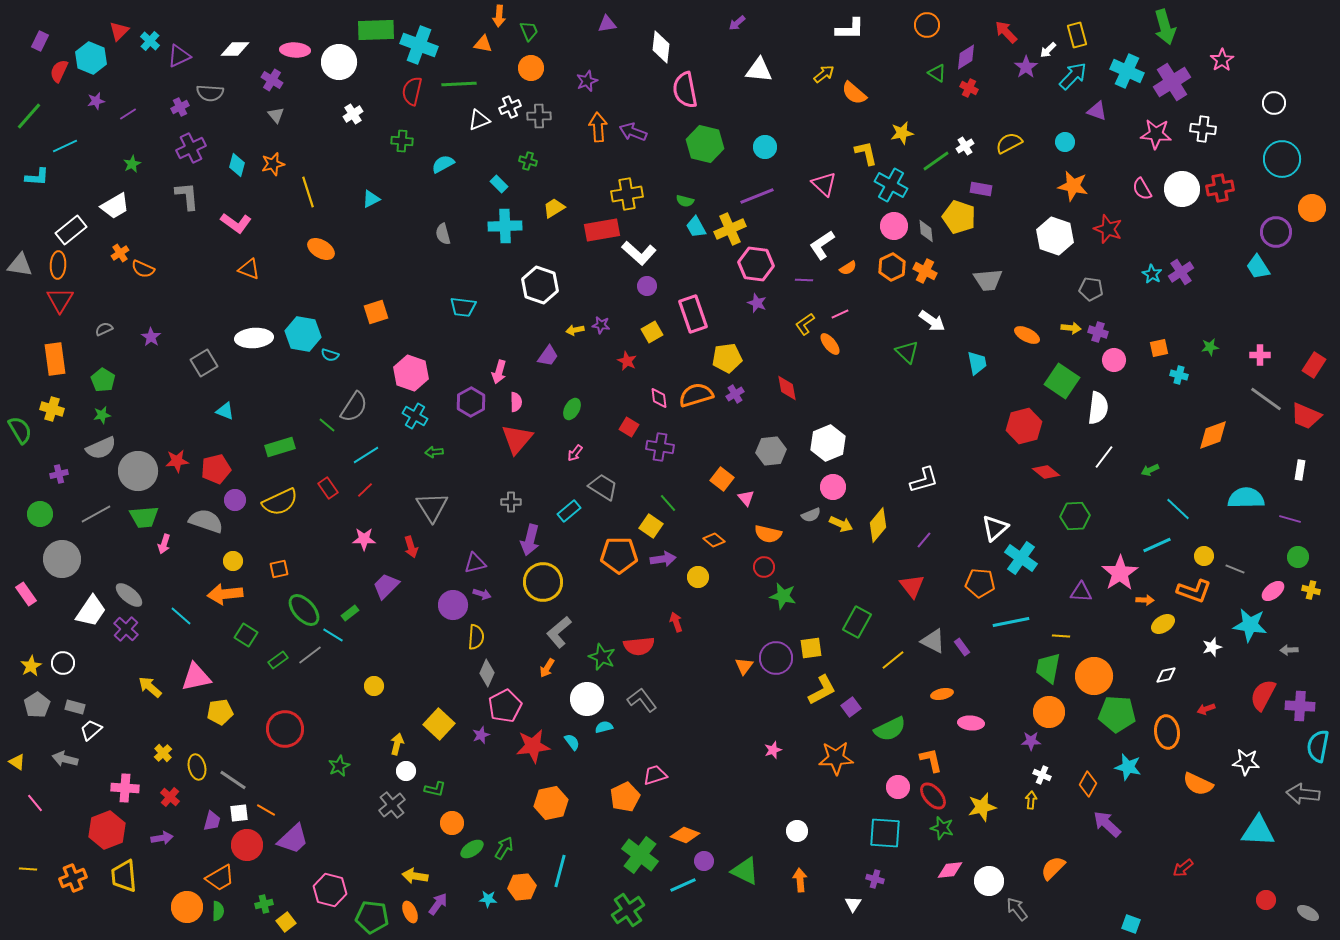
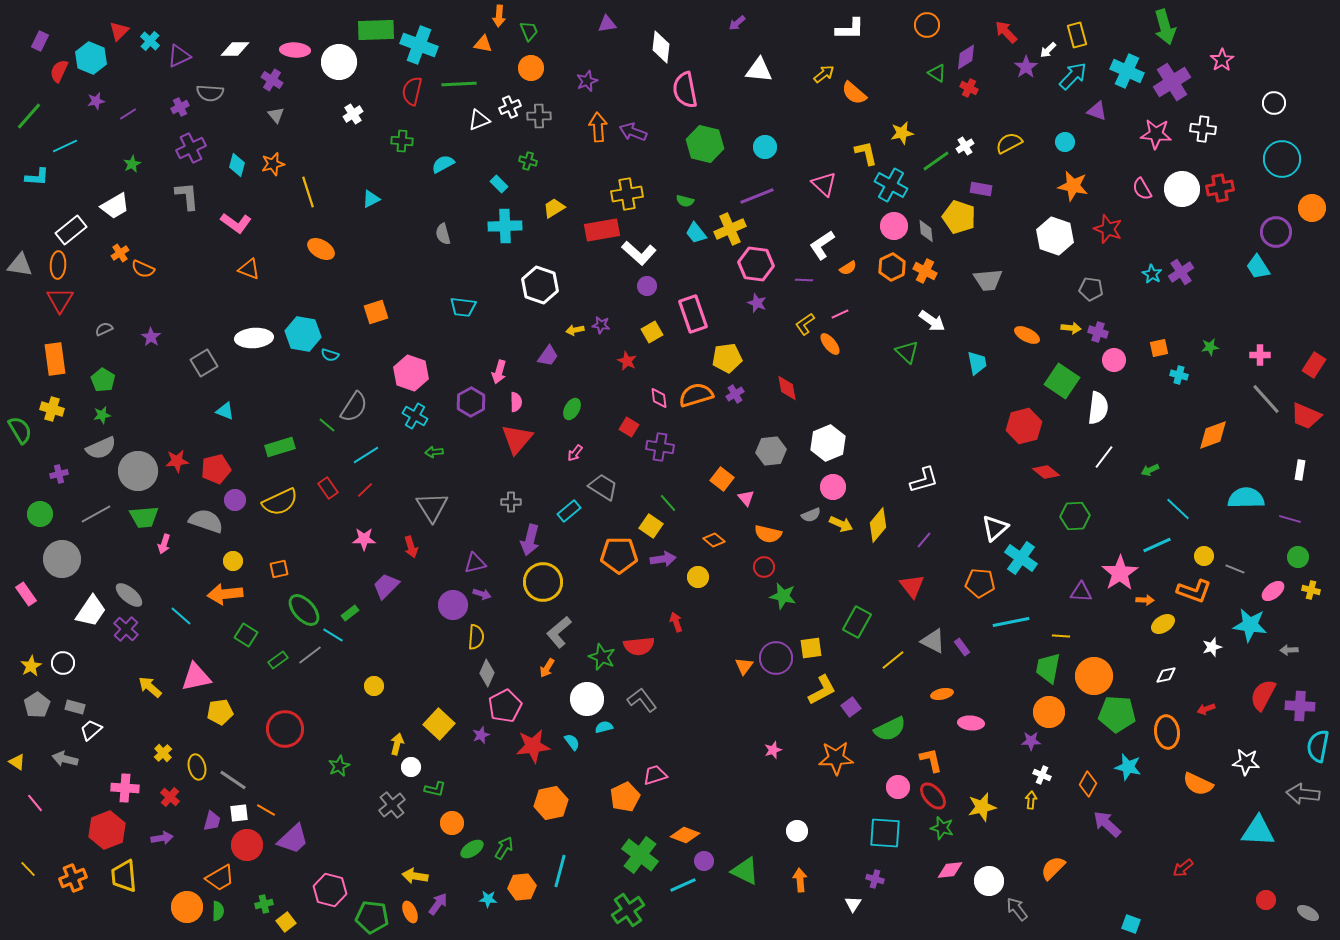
cyan trapezoid at (696, 227): moved 6 px down; rotated 10 degrees counterclockwise
gray line at (1266, 399): rotated 12 degrees clockwise
white circle at (406, 771): moved 5 px right, 4 px up
yellow line at (28, 869): rotated 42 degrees clockwise
